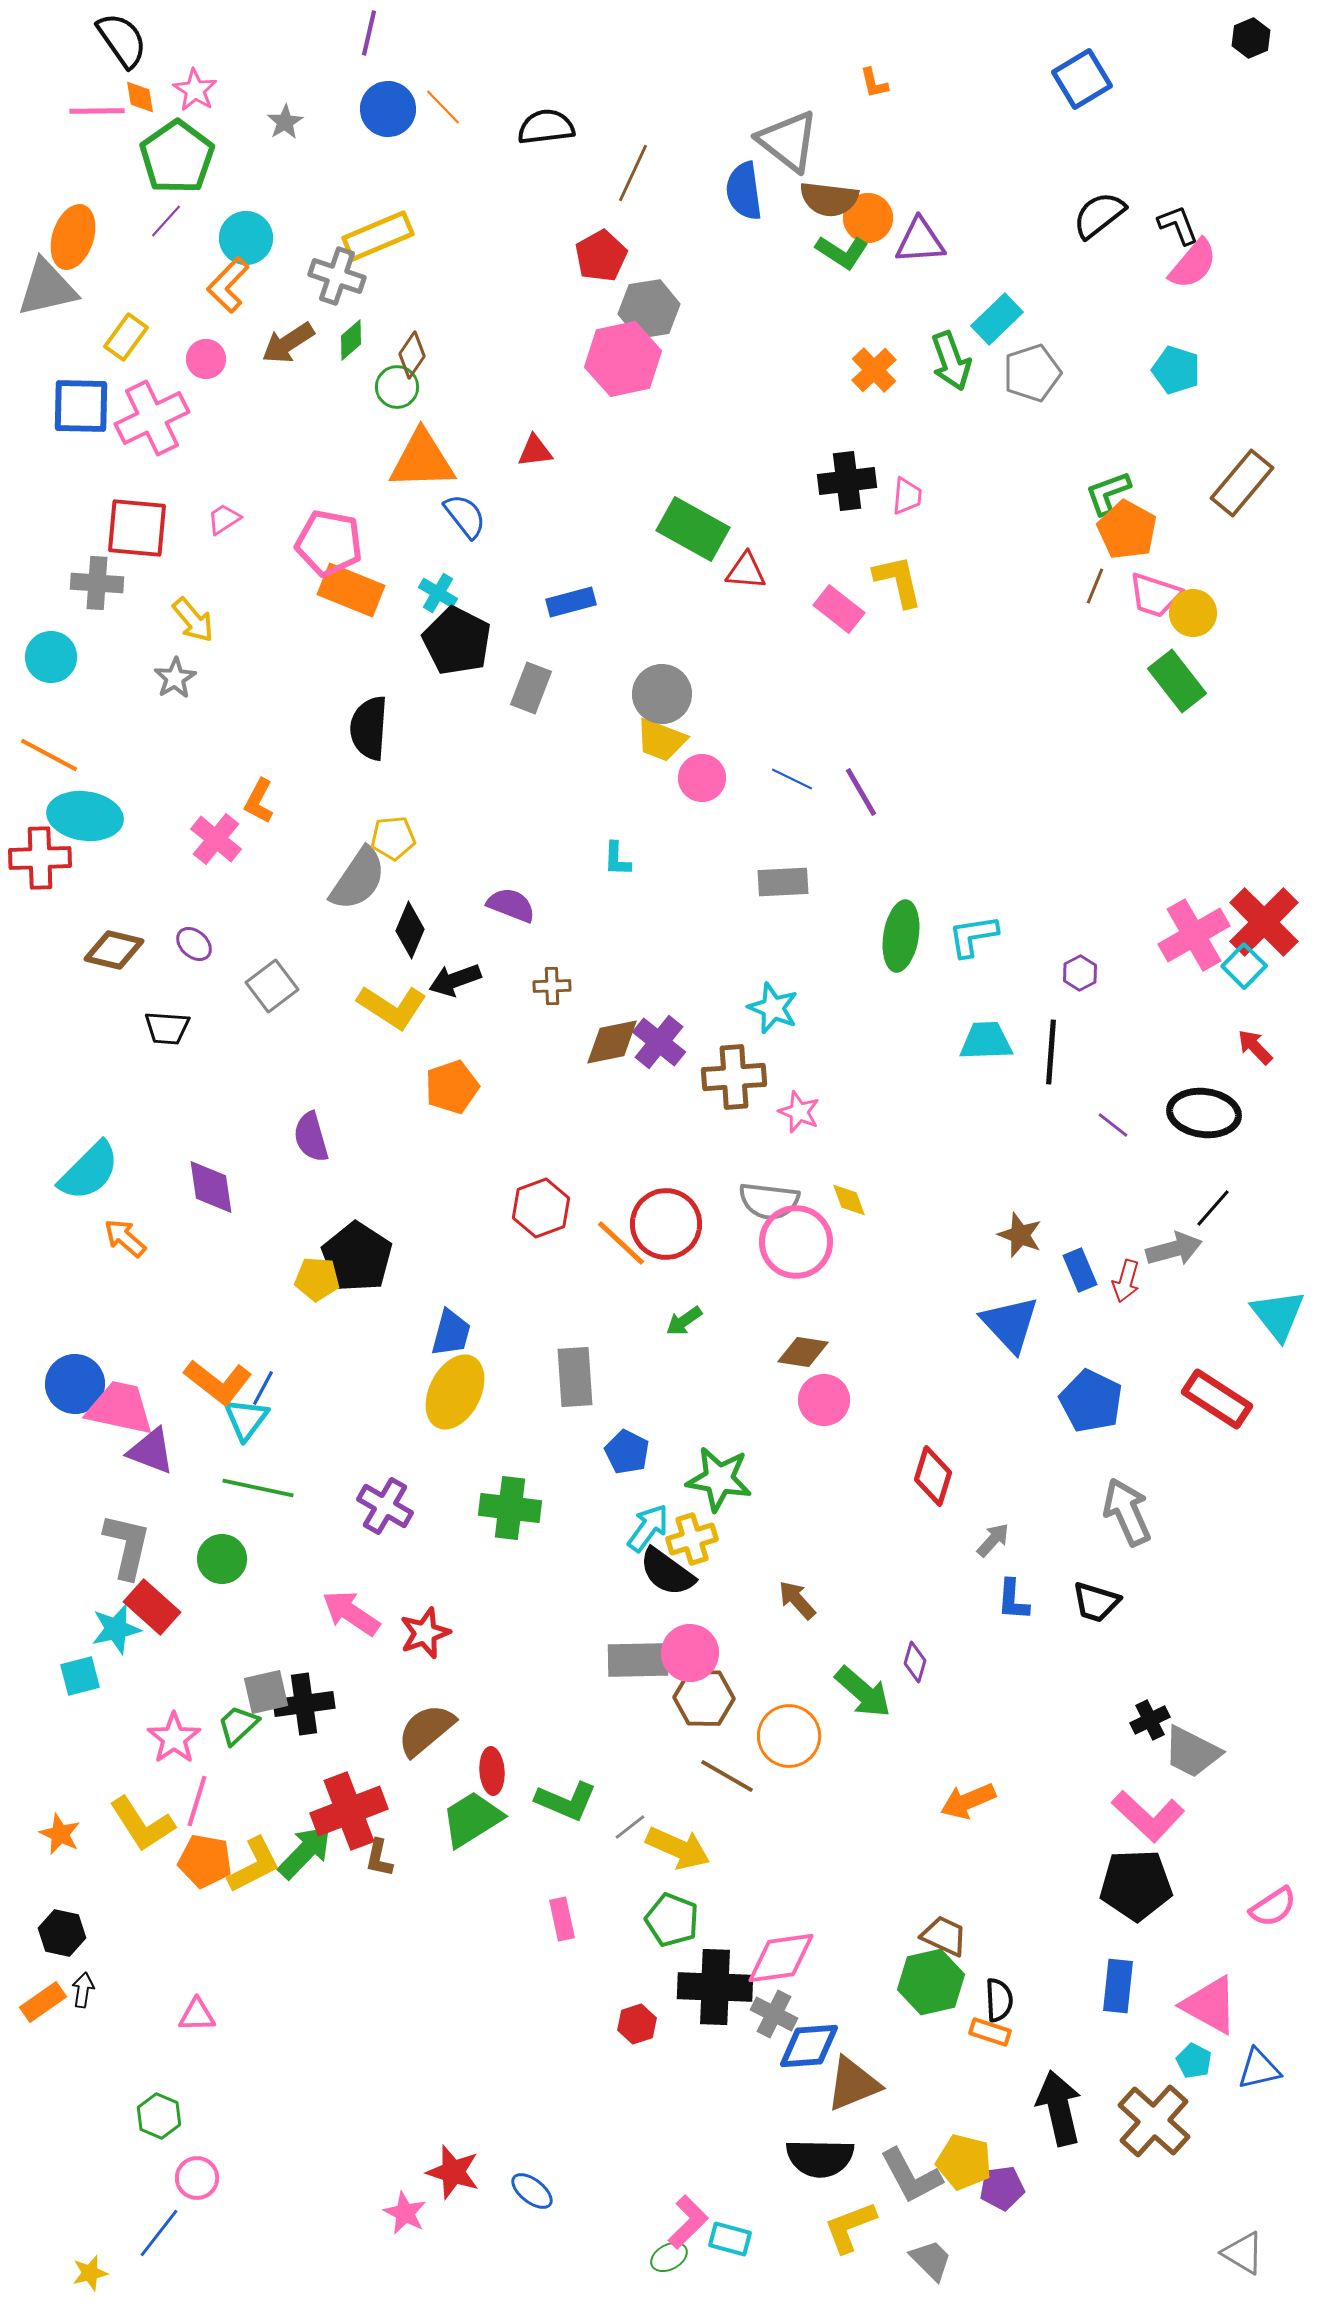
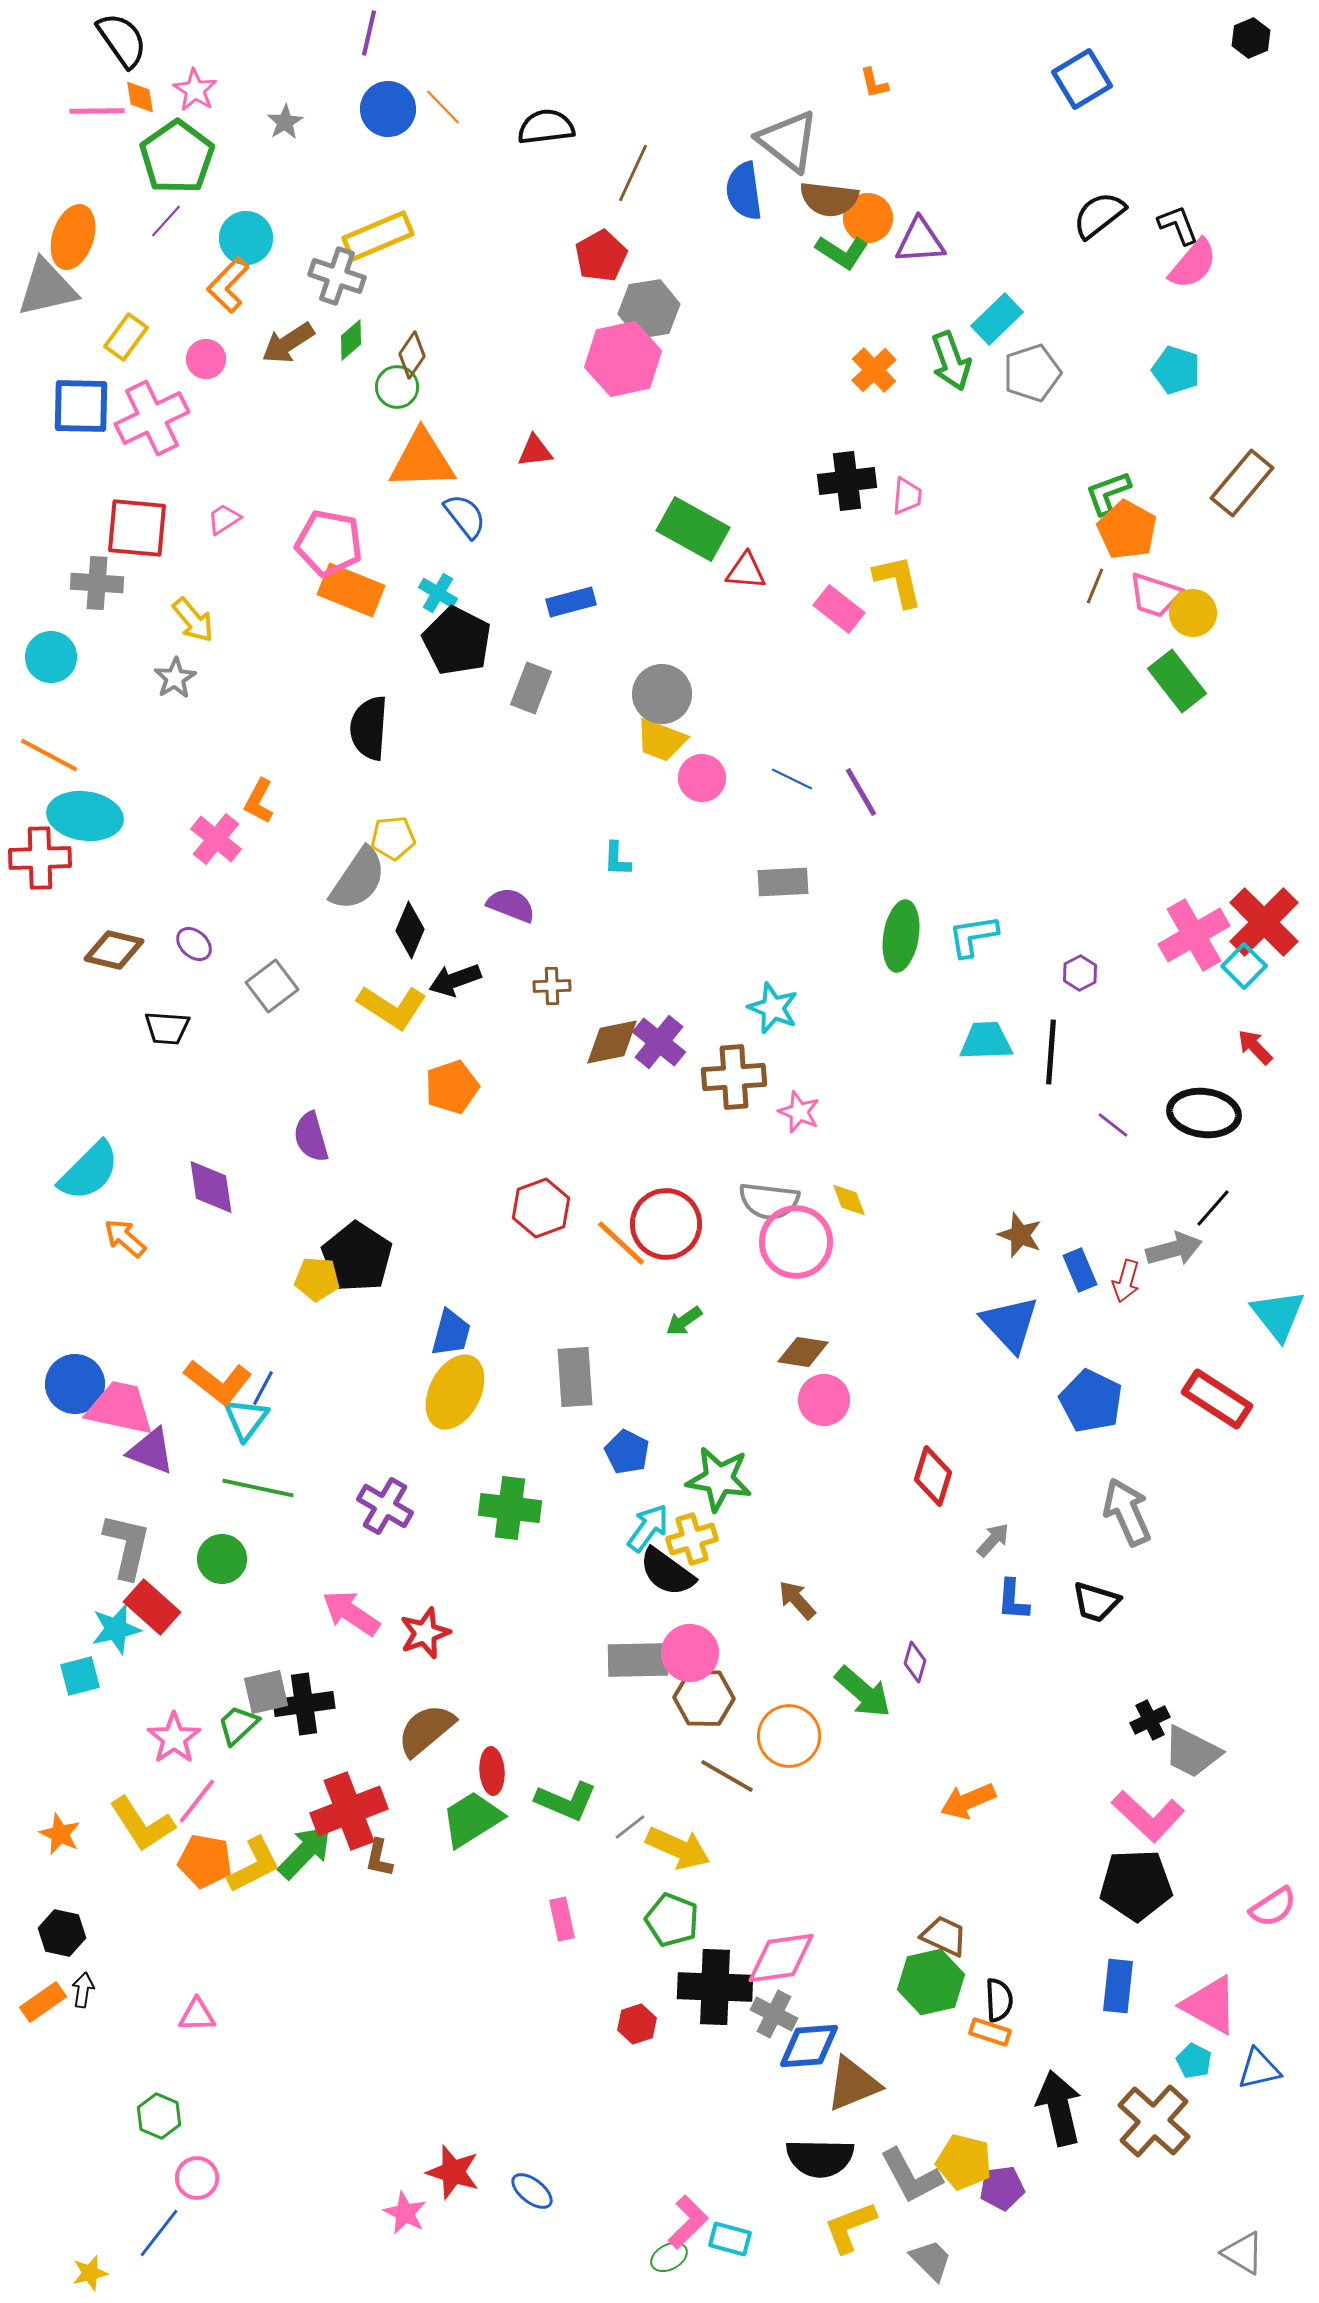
pink line at (197, 1801): rotated 21 degrees clockwise
